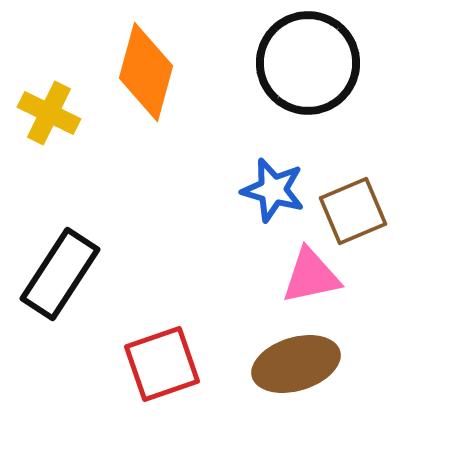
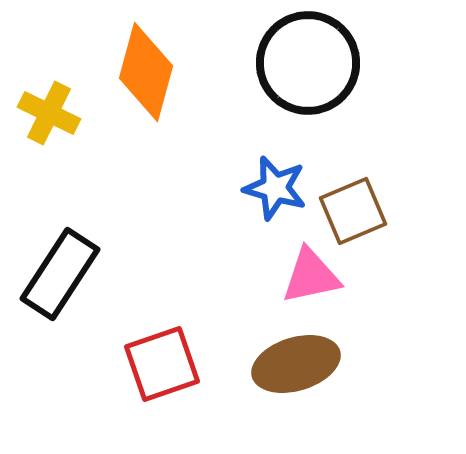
blue star: moved 2 px right, 2 px up
